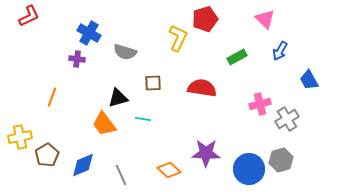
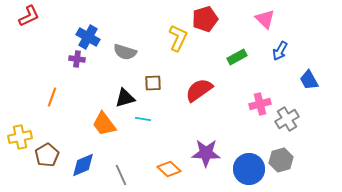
blue cross: moved 1 px left, 4 px down
red semicircle: moved 3 px left, 2 px down; rotated 44 degrees counterclockwise
black triangle: moved 7 px right
orange diamond: moved 1 px up
